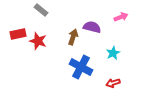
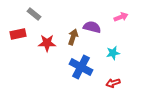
gray rectangle: moved 7 px left, 4 px down
red star: moved 9 px right, 2 px down; rotated 18 degrees counterclockwise
cyan star: rotated 16 degrees clockwise
